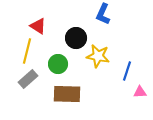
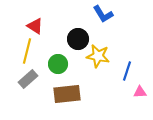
blue L-shape: rotated 55 degrees counterclockwise
red triangle: moved 3 px left
black circle: moved 2 px right, 1 px down
brown rectangle: rotated 8 degrees counterclockwise
